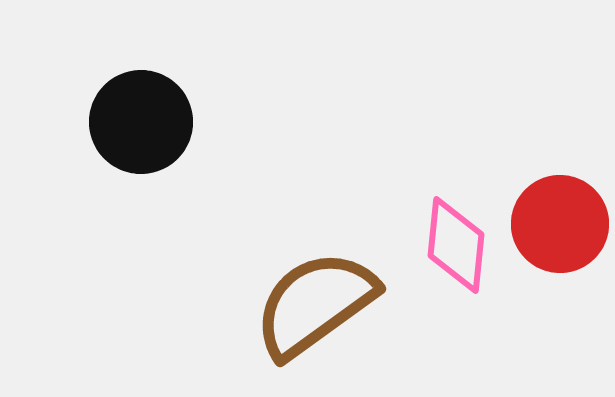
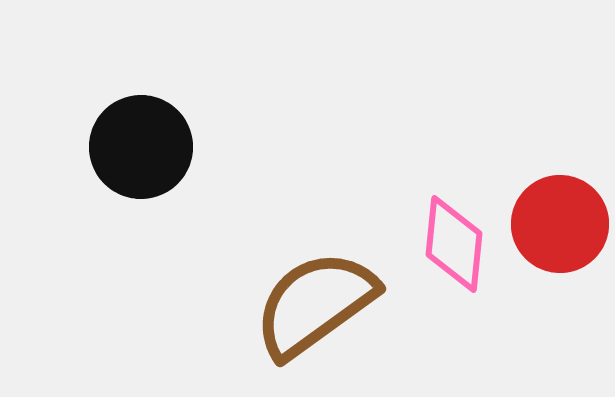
black circle: moved 25 px down
pink diamond: moved 2 px left, 1 px up
